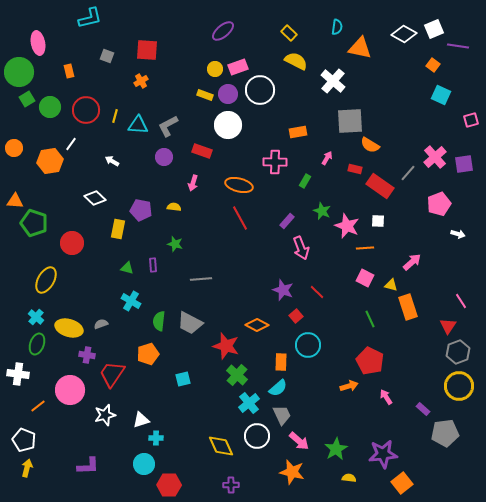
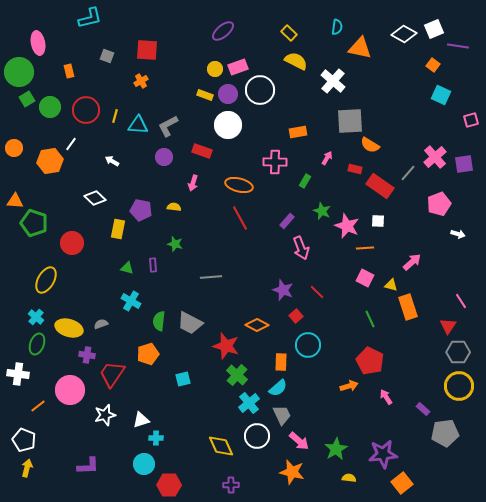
gray line at (201, 279): moved 10 px right, 2 px up
gray hexagon at (458, 352): rotated 20 degrees clockwise
